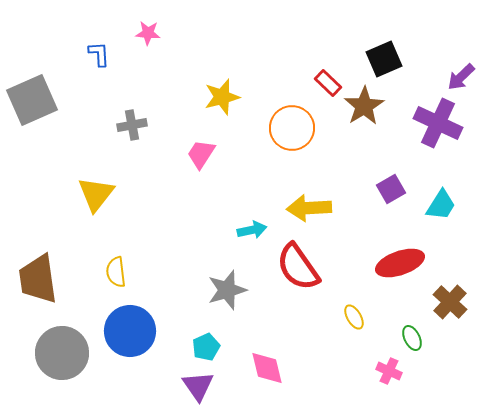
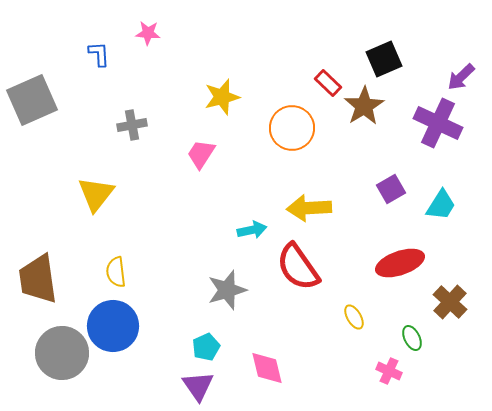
blue circle: moved 17 px left, 5 px up
